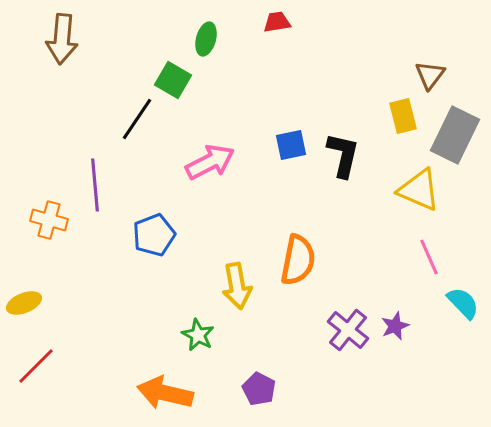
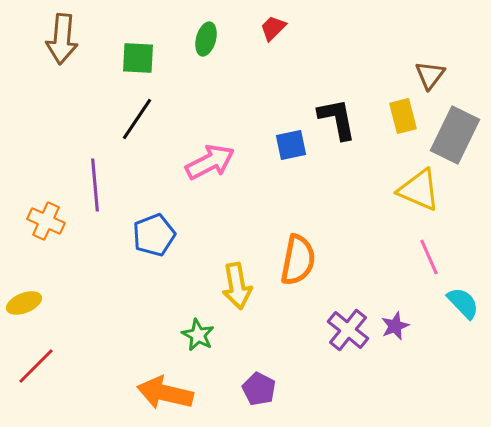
red trapezoid: moved 4 px left, 6 px down; rotated 36 degrees counterclockwise
green square: moved 35 px left, 22 px up; rotated 27 degrees counterclockwise
black L-shape: moved 6 px left, 36 px up; rotated 24 degrees counterclockwise
orange cross: moved 3 px left, 1 px down; rotated 9 degrees clockwise
